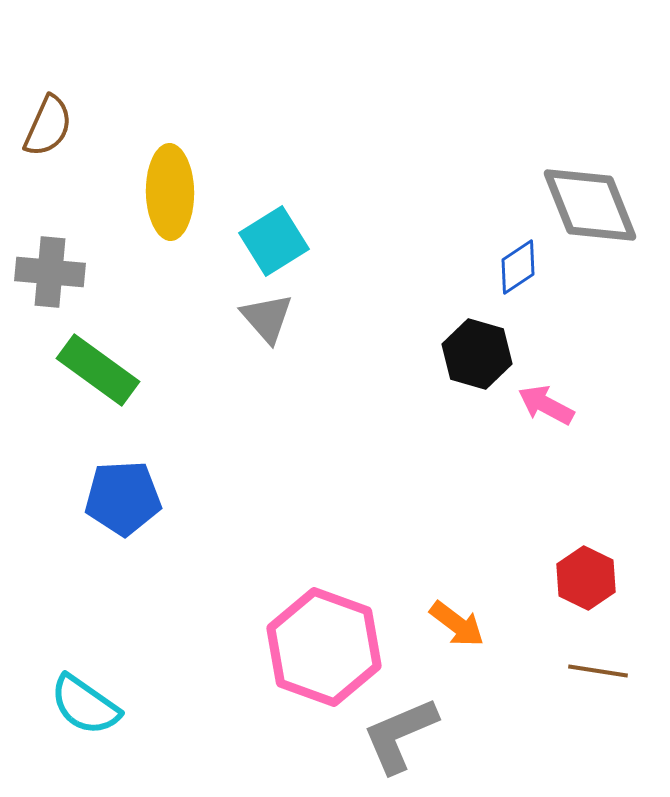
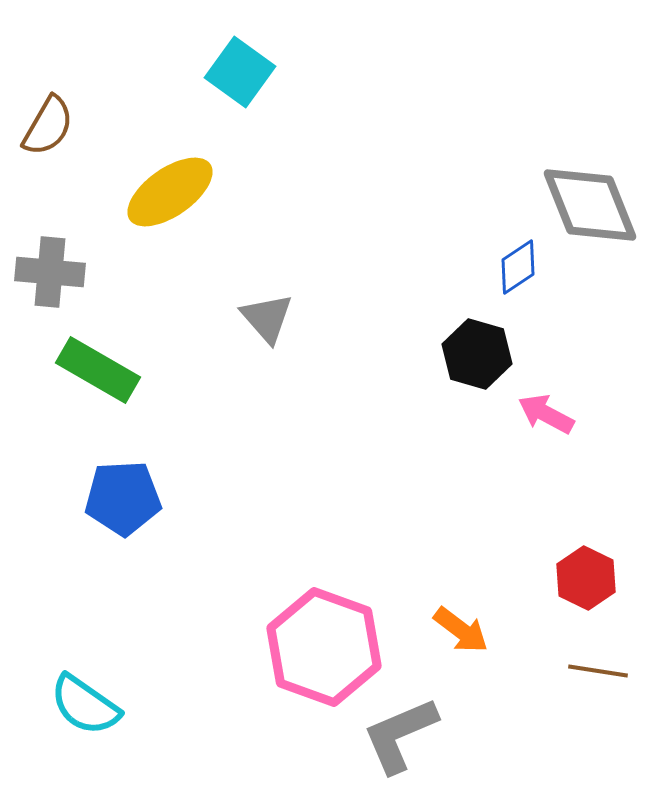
brown semicircle: rotated 6 degrees clockwise
yellow ellipse: rotated 56 degrees clockwise
cyan square: moved 34 px left, 169 px up; rotated 22 degrees counterclockwise
green rectangle: rotated 6 degrees counterclockwise
pink arrow: moved 9 px down
orange arrow: moved 4 px right, 6 px down
